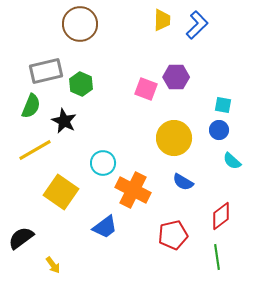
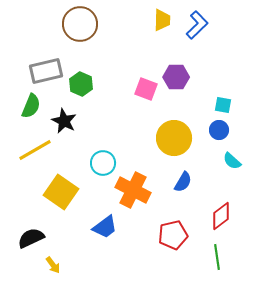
blue semicircle: rotated 90 degrees counterclockwise
black semicircle: moved 10 px right; rotated 12 degrees clockwise
